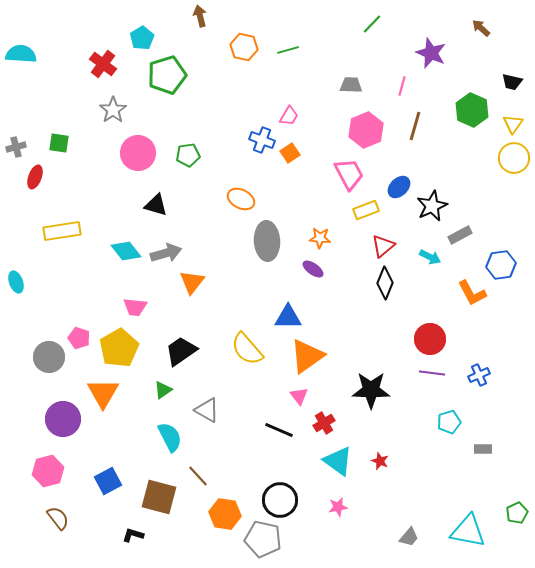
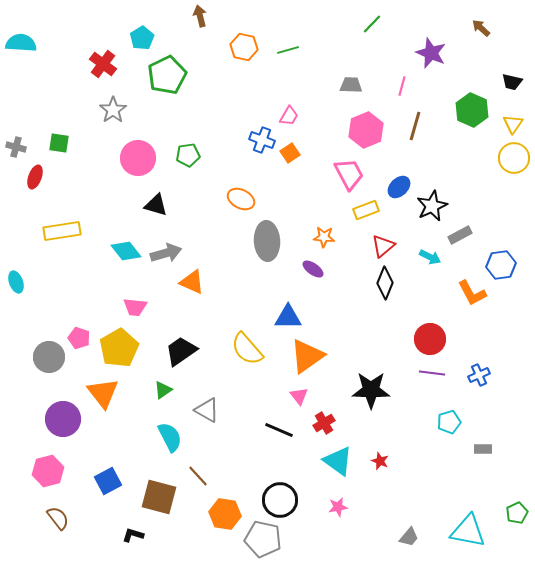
cyan semicircle at (21, 54): moved 11 px up
green pentagon at (167, 75): rotated 9 degrees counterclockwise
gray cross at (16, 147): rotated 30 degrees clockwise
pink circle at (138, 153): moved 5 px down
orange star at (320, 238): moved 4 px right, 1 px up
orange triangle at (192, 282): rotated 44 degrees counterclockwise
orange triangle at (103, 393): rotated 8 degrees counterclockwise
